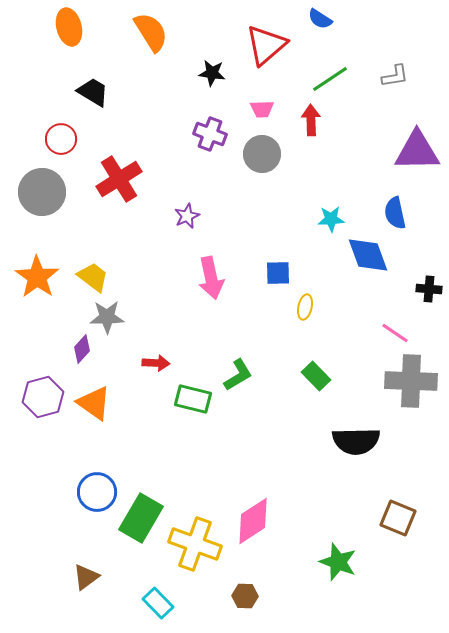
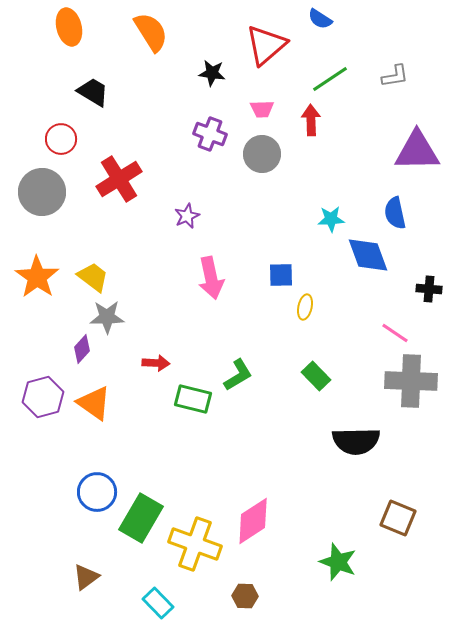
blue square at (278, 273): moved 3 px right, 2 px down
